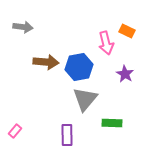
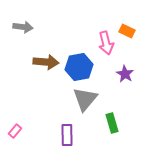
green rectangle: rotated 72 degrees clockwise
